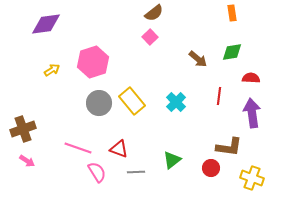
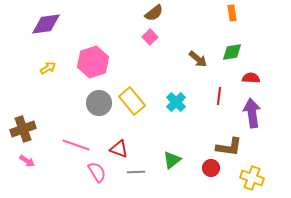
yellow arrow: moved 4 px left, 2 px up
pink line: moved 2 px left, 3 px up
